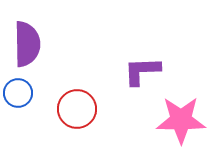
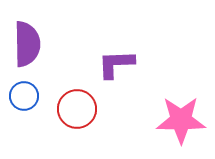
purple L-shape: moved 26 px left, 7 px up
blue circle: moved 6 px right, 3 px down
